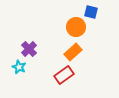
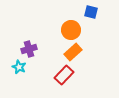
orange circle: moved 5 px left, 3 px down
purple cross: rotated 28 degrees clockwise
red rectangle: rotated 12 degrees counterclockwise
